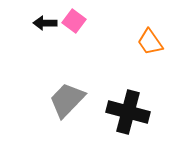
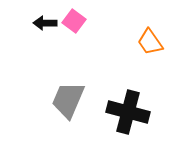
gray trapezoid: moved 1 px right; rotated 21 degrees counterclockwise
